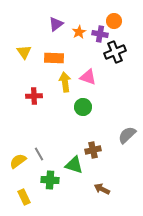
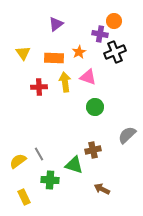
orange star: moved 20 px down
yellow triangle: moved 1 px left, 1 px down
red cross: moved 5 px right, 9 px up
green circle: moved 12 px right
